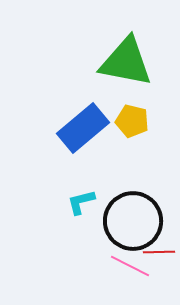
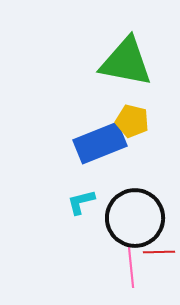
blue rectangle: moved 17 px right, 15 px down; rotated 18 degrees clockwise
black circle: moved 2 px right, 3 px up
pink line: moved 1 px right, 1 px down; rotated 57 degrees clockwise
